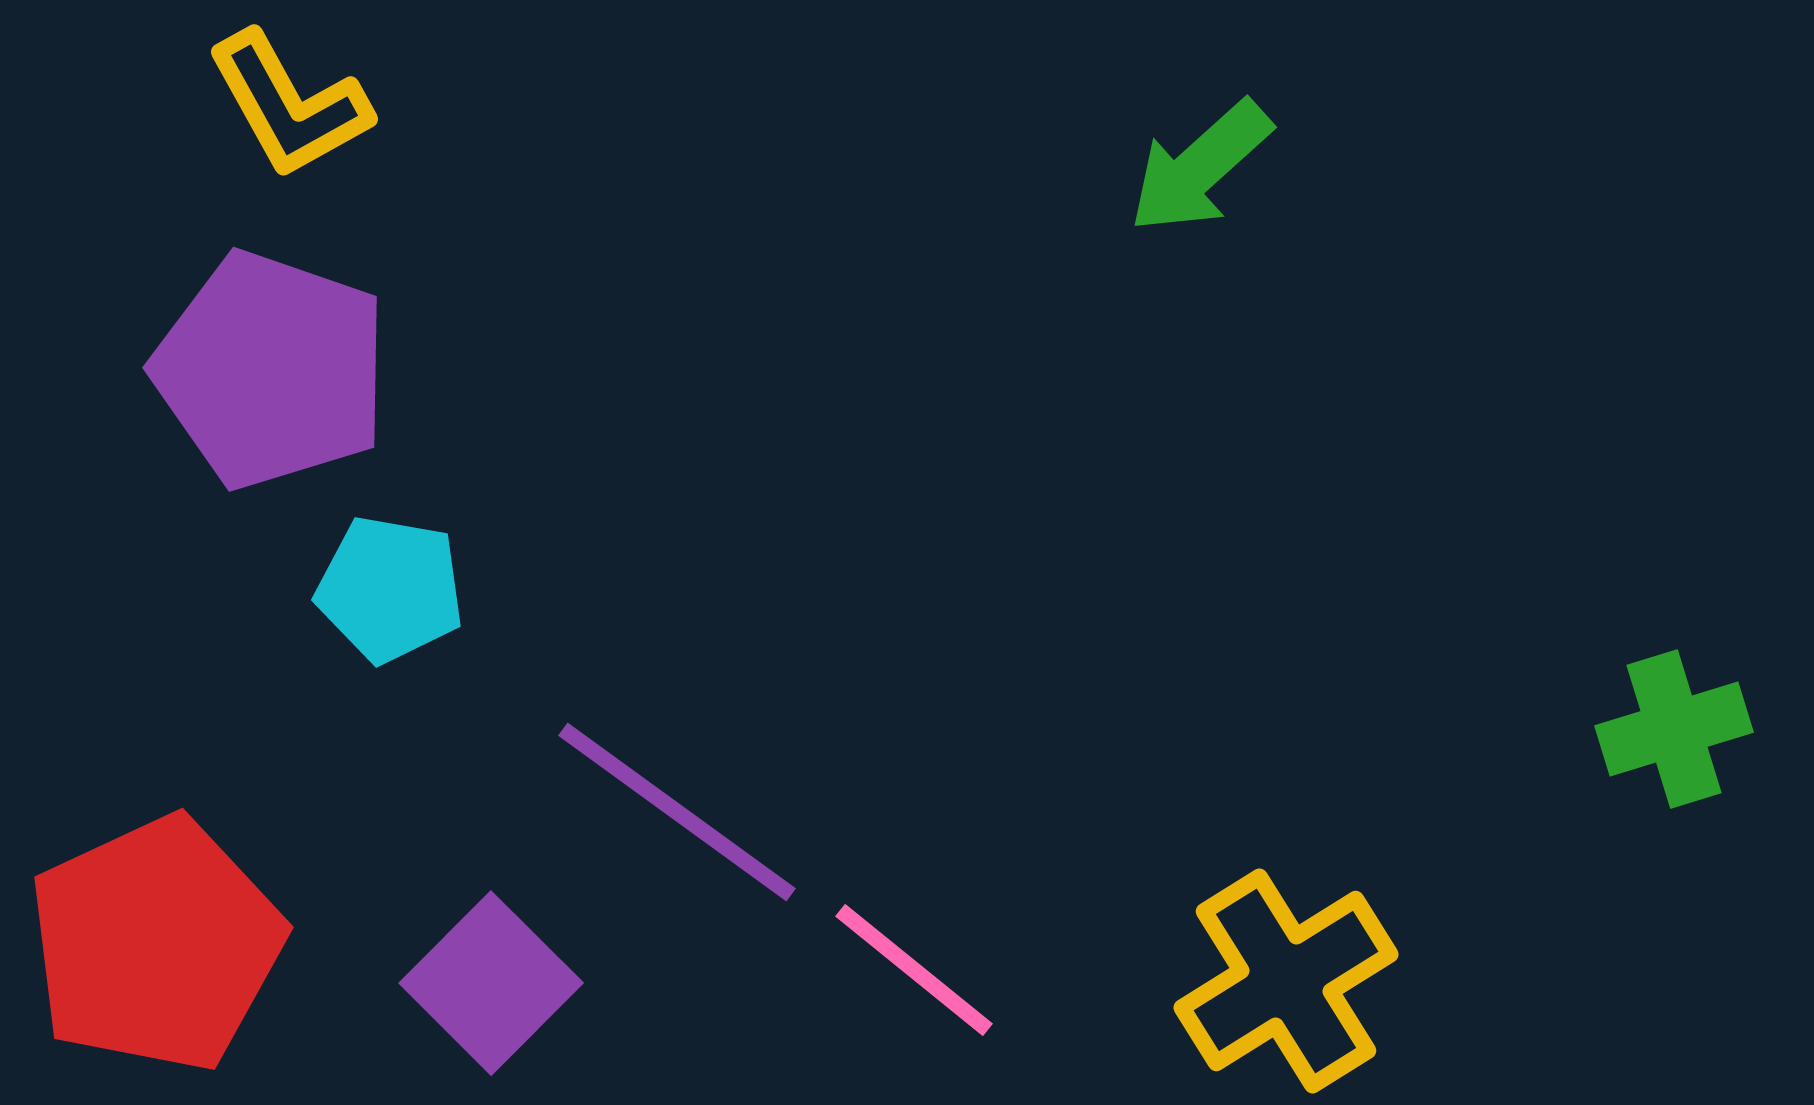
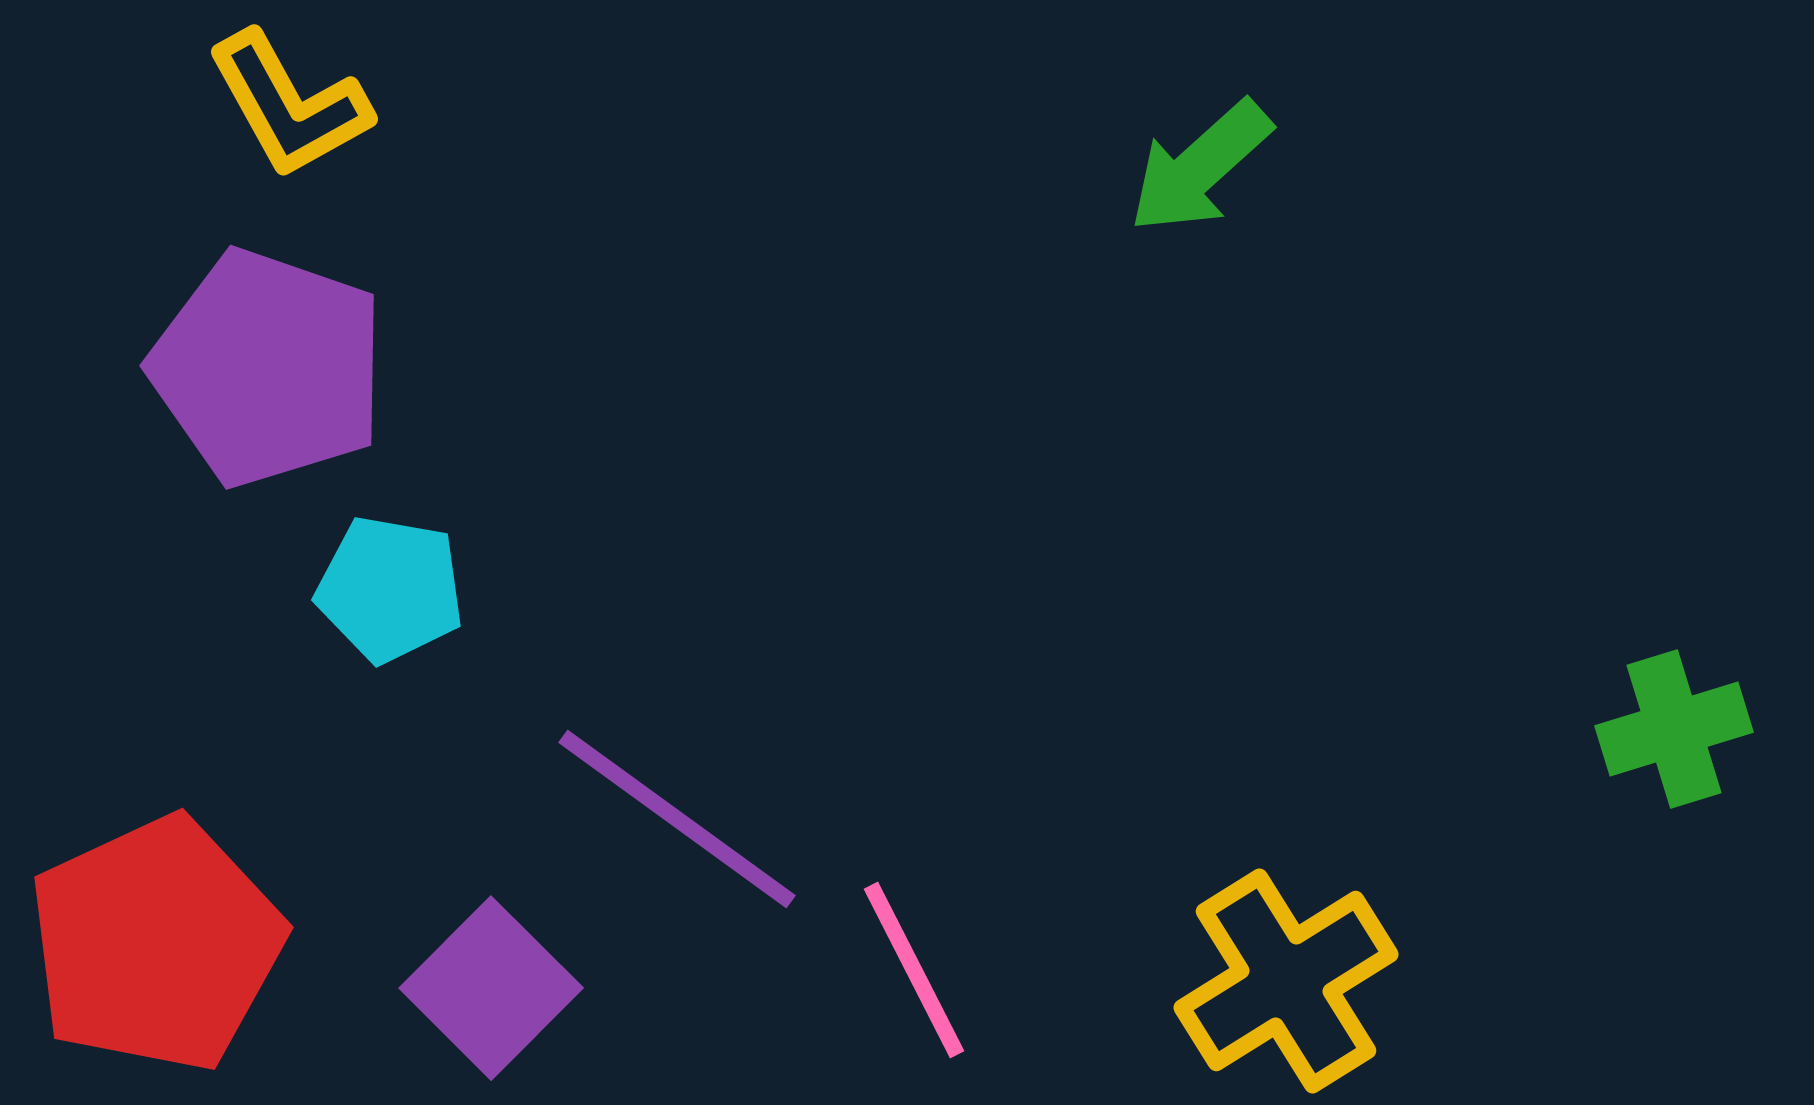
purple pentagon: moved 3 px left, 2 px up
purple line: moved 7 px down
pink line: rotated 24 degrees clockwise
purple square: moved 5 px down
